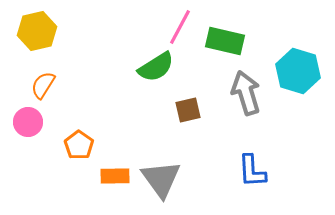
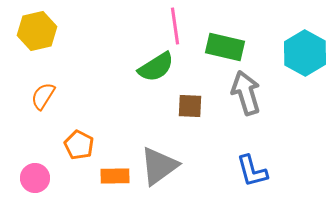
pink line: moved 5 px left, 1 px up; rotated 36 degrees counterclockwise
green rectangle: moved 6 px down
cyan hexagon: moved 7 px right, 18 px up; rotated 12 degrees clockwise
orange semicircle: moved 11 px down
brown square: moved 2 px right, 4 px up; rotated 16 degrees clockwise
pink circle: moved 7 px right, 56 px down
orange pentagon: rotated 8 degrees counterclockwise
blue L-shape: rotated 12 degrees counterclockwise
gray triangle: moved 2 px left, 13 px up; rotated 30 degrees clockwise
